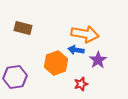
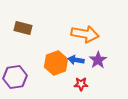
blue arrow: moved 10 px down
red star: rotated 16 degrees clockwise
